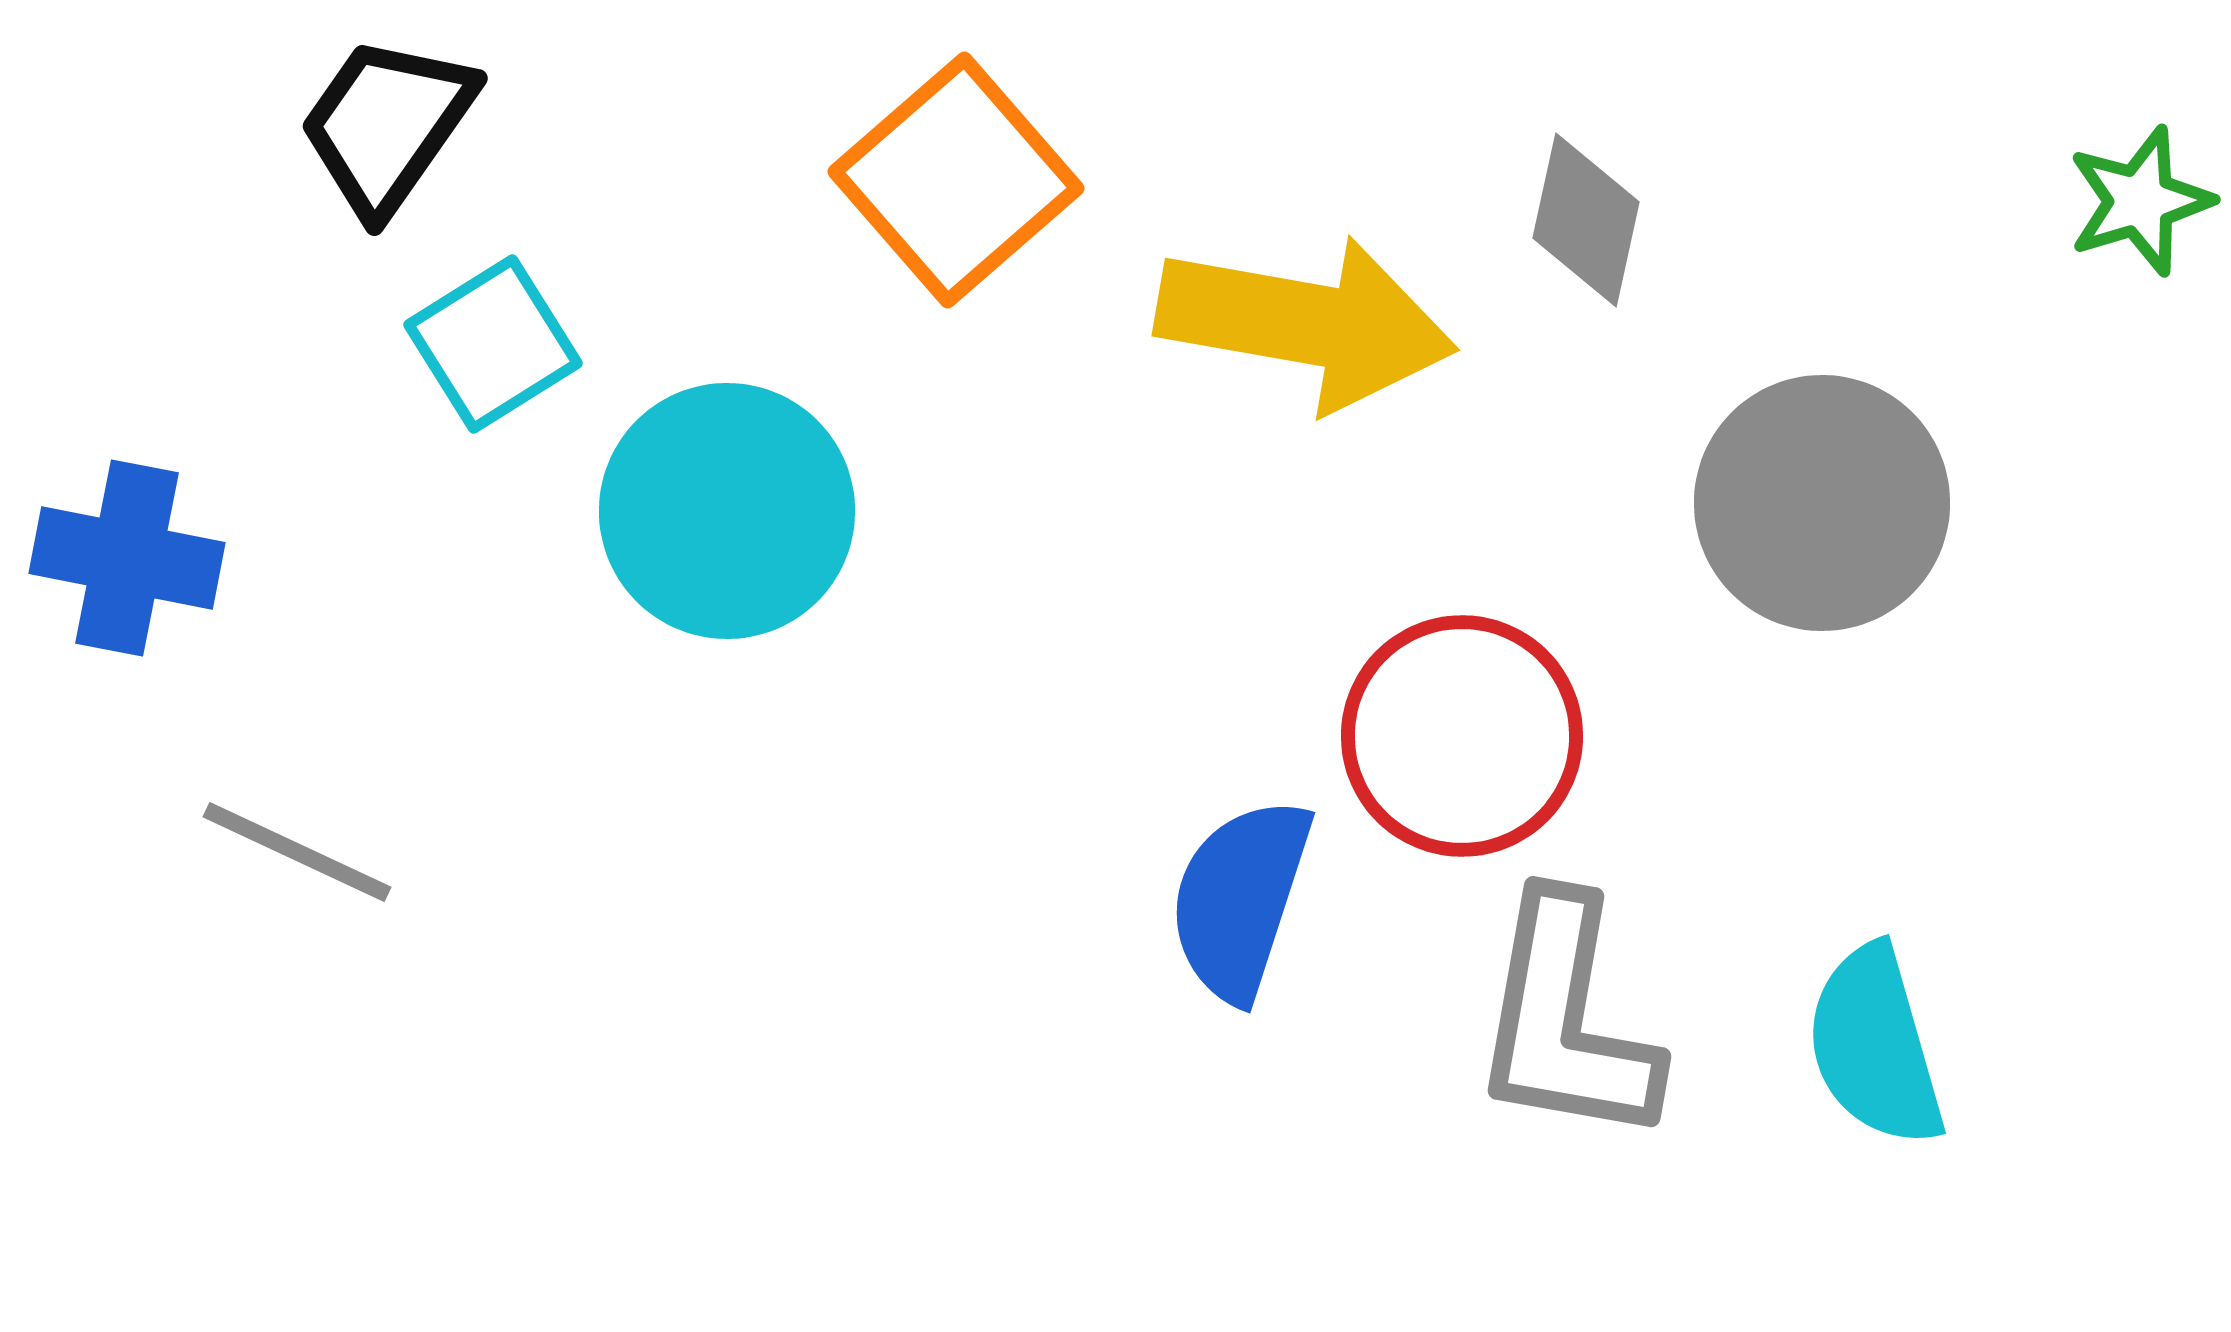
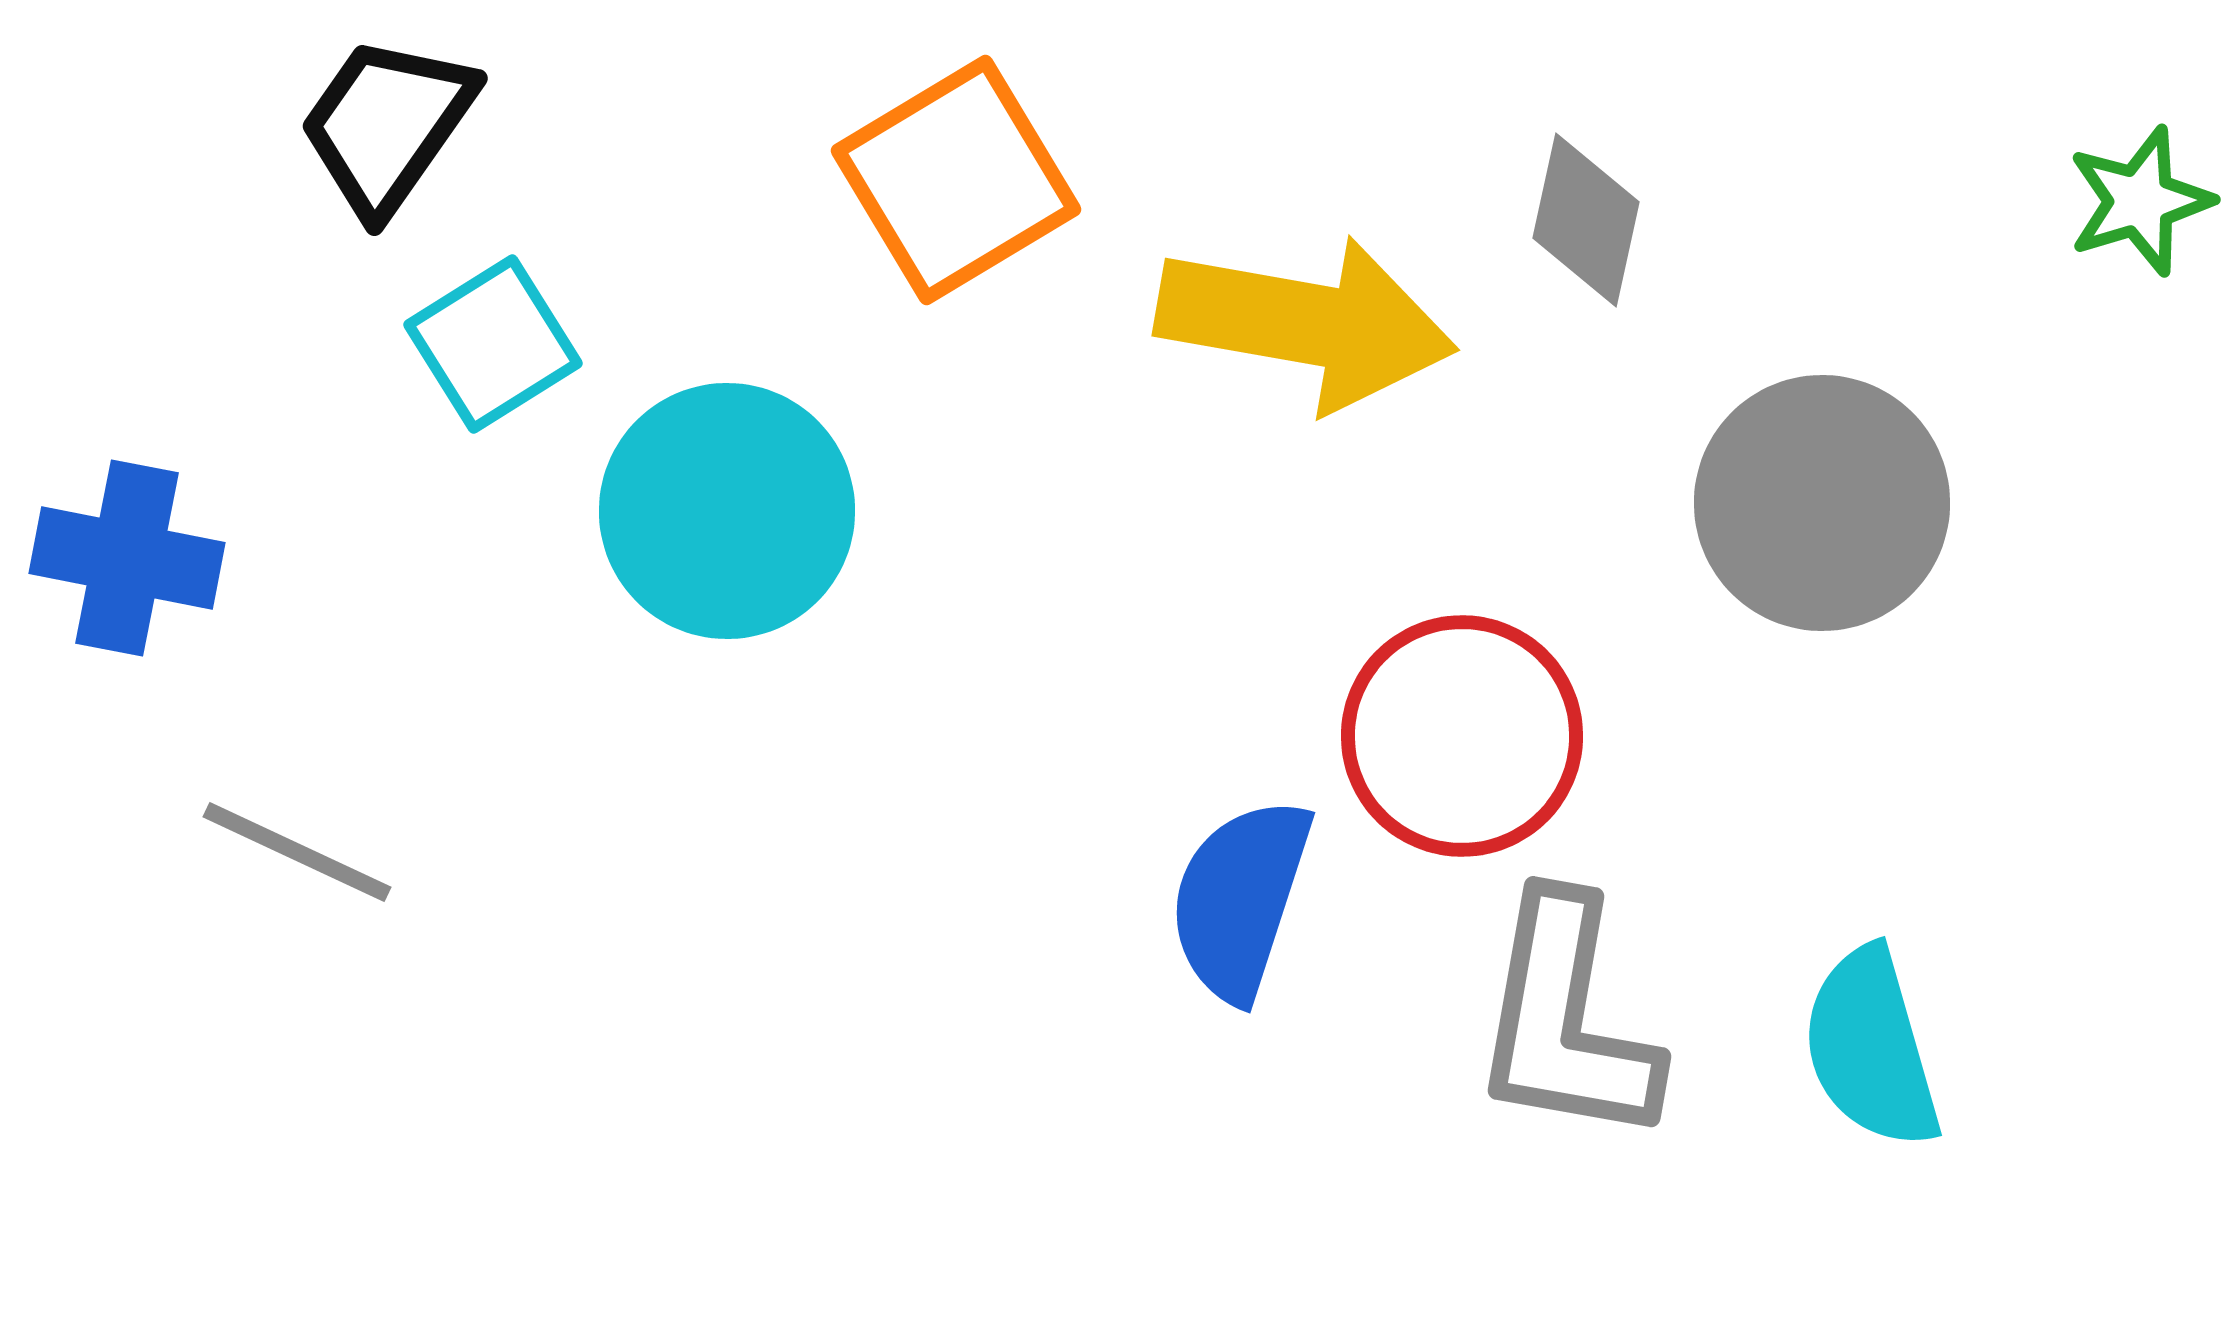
orange square: rotated 10 degrees clockwise
cyan semicircle: moved 4 px left, 2 px down
